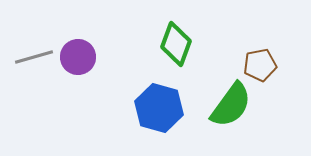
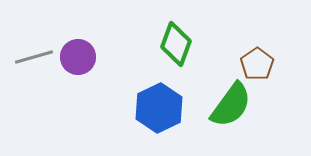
brown pentagon: moved 3 px left, 1 px up; rotated 24 degrees counterclockwise
blue hexagon: rotated 18 degrees clockwise
